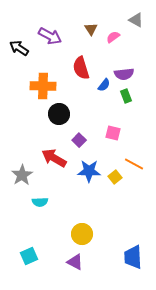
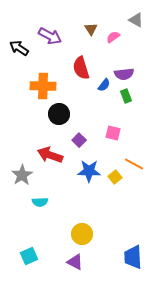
red arrow: moved 4 px left, 3 px up; rotated 10 degrees counterclockwise
